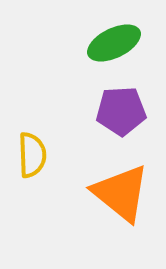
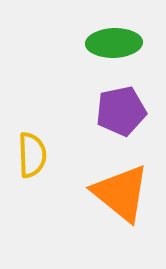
green ellipse: rotated 24 degrees clockwise
purple pentagon: rotated 9 degrees counterclockwise
